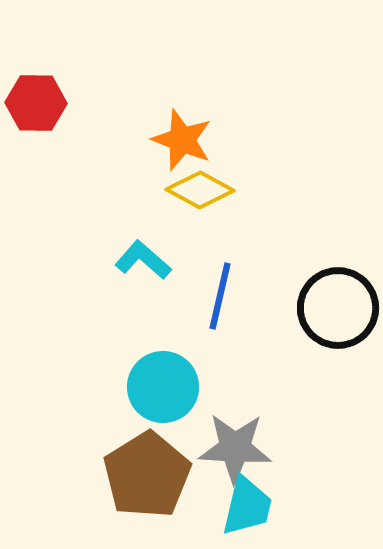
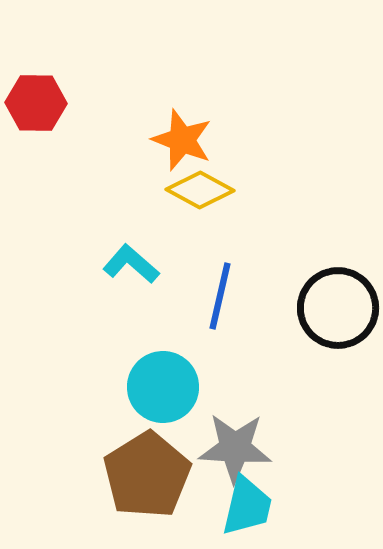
cyan L-shape: moved 12 px left, 4 px down
